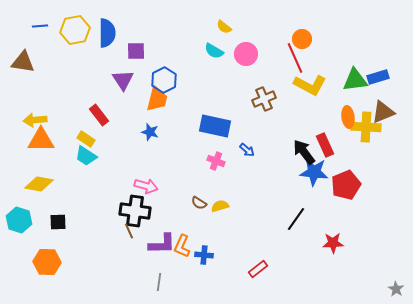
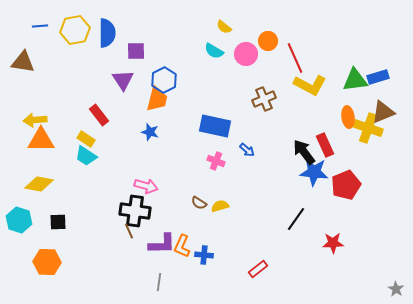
orange circle at (302, 39): moved 34 px left, 2 px down
yellow cross at (366, 127): moved 2 px right, 1 px down; rotated 16 degrees clockwise
